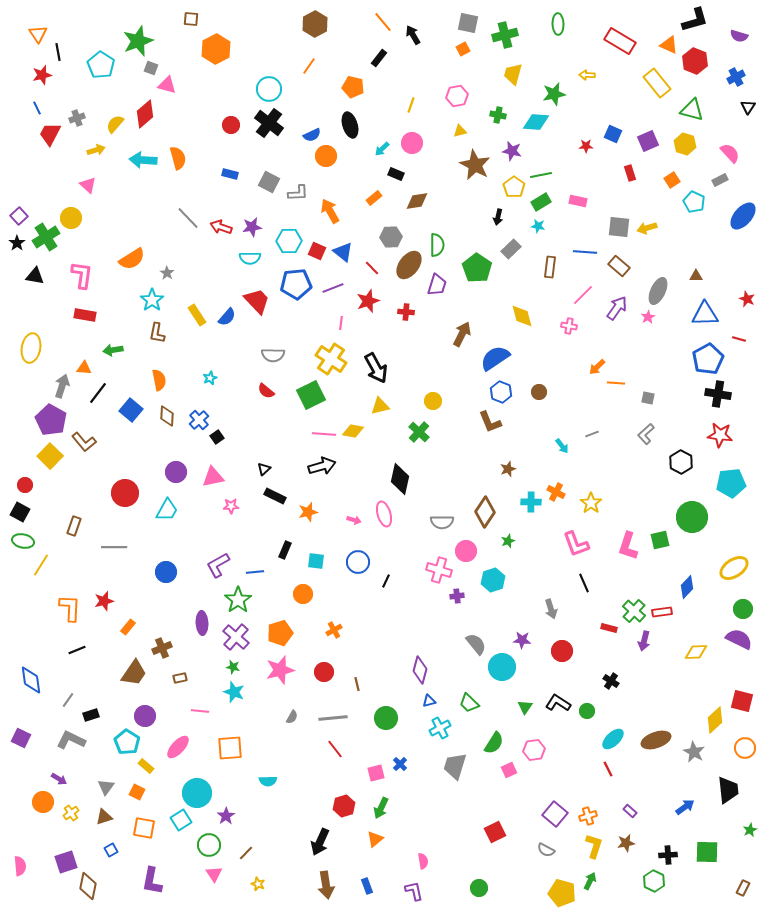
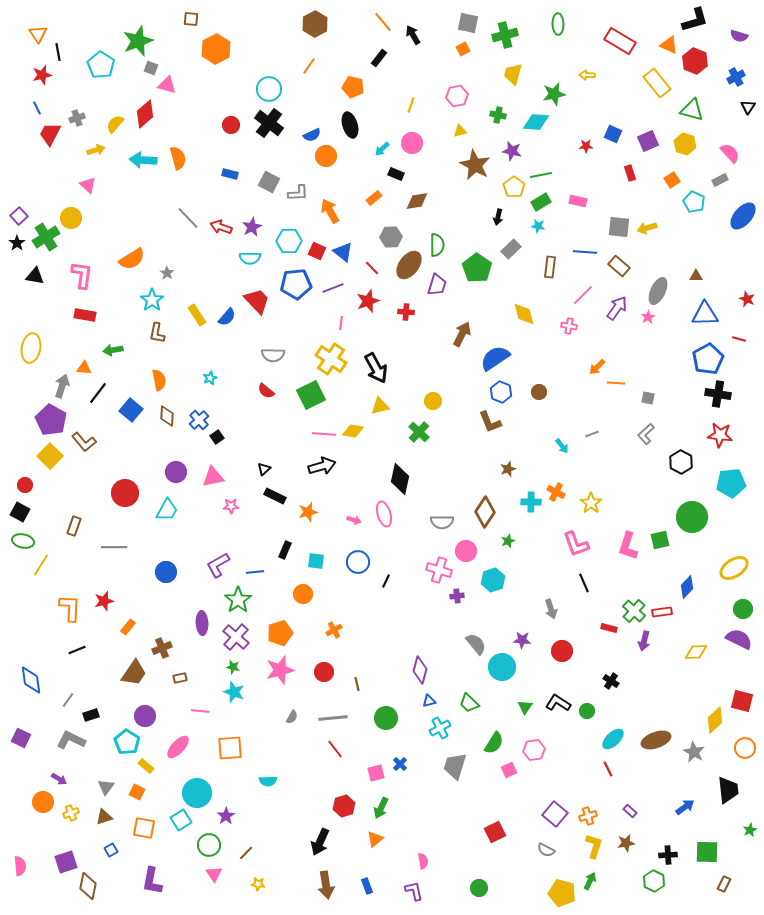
purple star at (252, 227): rotated 18 degrees counterclockwise
yellow diamond at (522, 316): moved 2 px right, 2 px up
yellow cross at (71, 813): rotated 14 degrees clockwise
yellow star at (258, 884): rotated 16 degrees counterclockwise
brown rectangle at (743, 888): moved 19 px left, 4 px up
